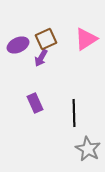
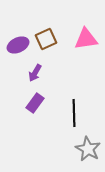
pink triangle: rotated 25 degrees clockwise
purple arrow: moved 6 px left, 15 px down
purple rectangle: rotated 60 degrees clockwise
